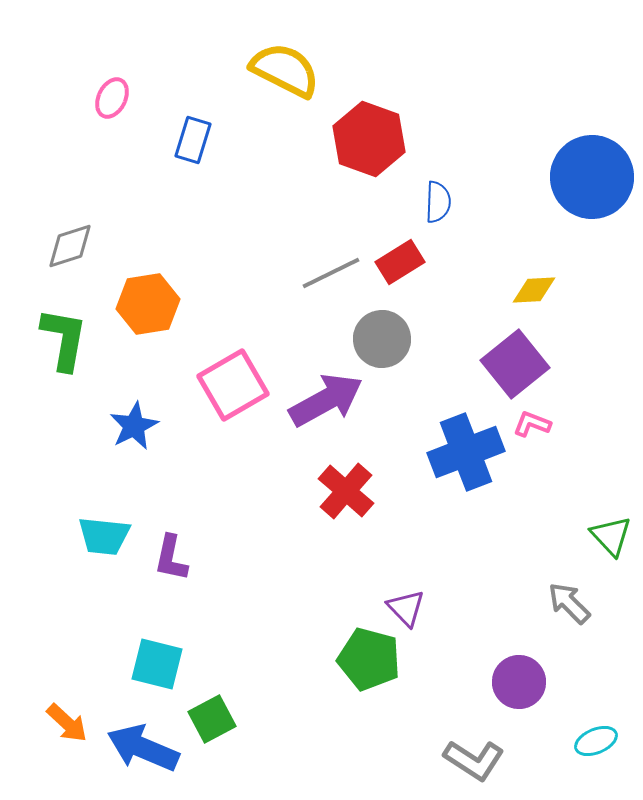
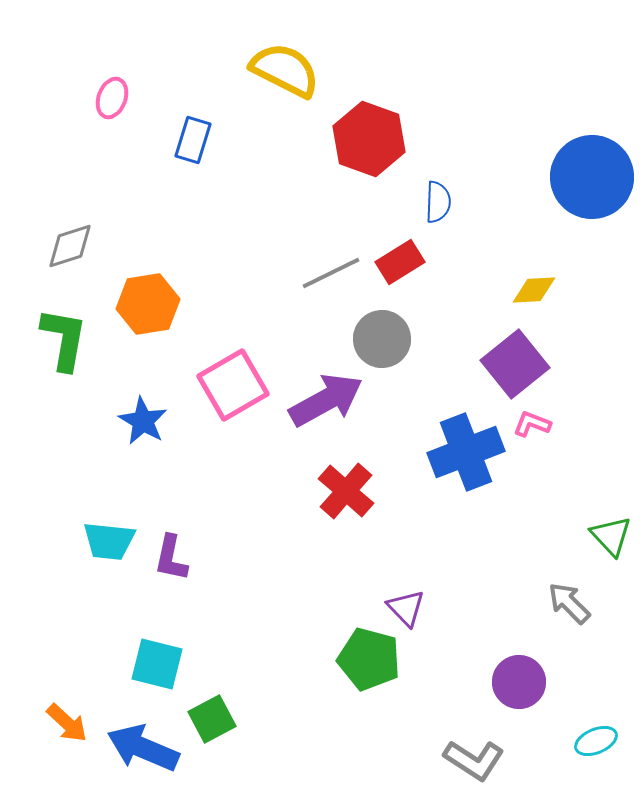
pink ellipse: rotated 6 degrees counterclockwise
blue star: moved 9 px right, 5 px up; rotated 15 degrees counterclockwise
cyan trapezoid: moved 5 px right, 5 px down
